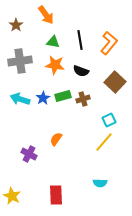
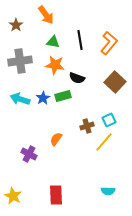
black semicircle: moved 4 px left, 7 px down
brown cross: moved 4 px right, 27 px down
cyan semicircle: moved 8 px right, 8 px down
yellow star: moved 1 px right
